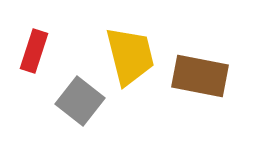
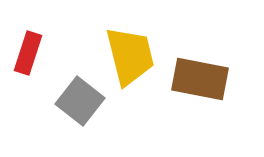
red rectangle: moved 6 px left, 2 px down
brown rectangle: moved 3 px down
